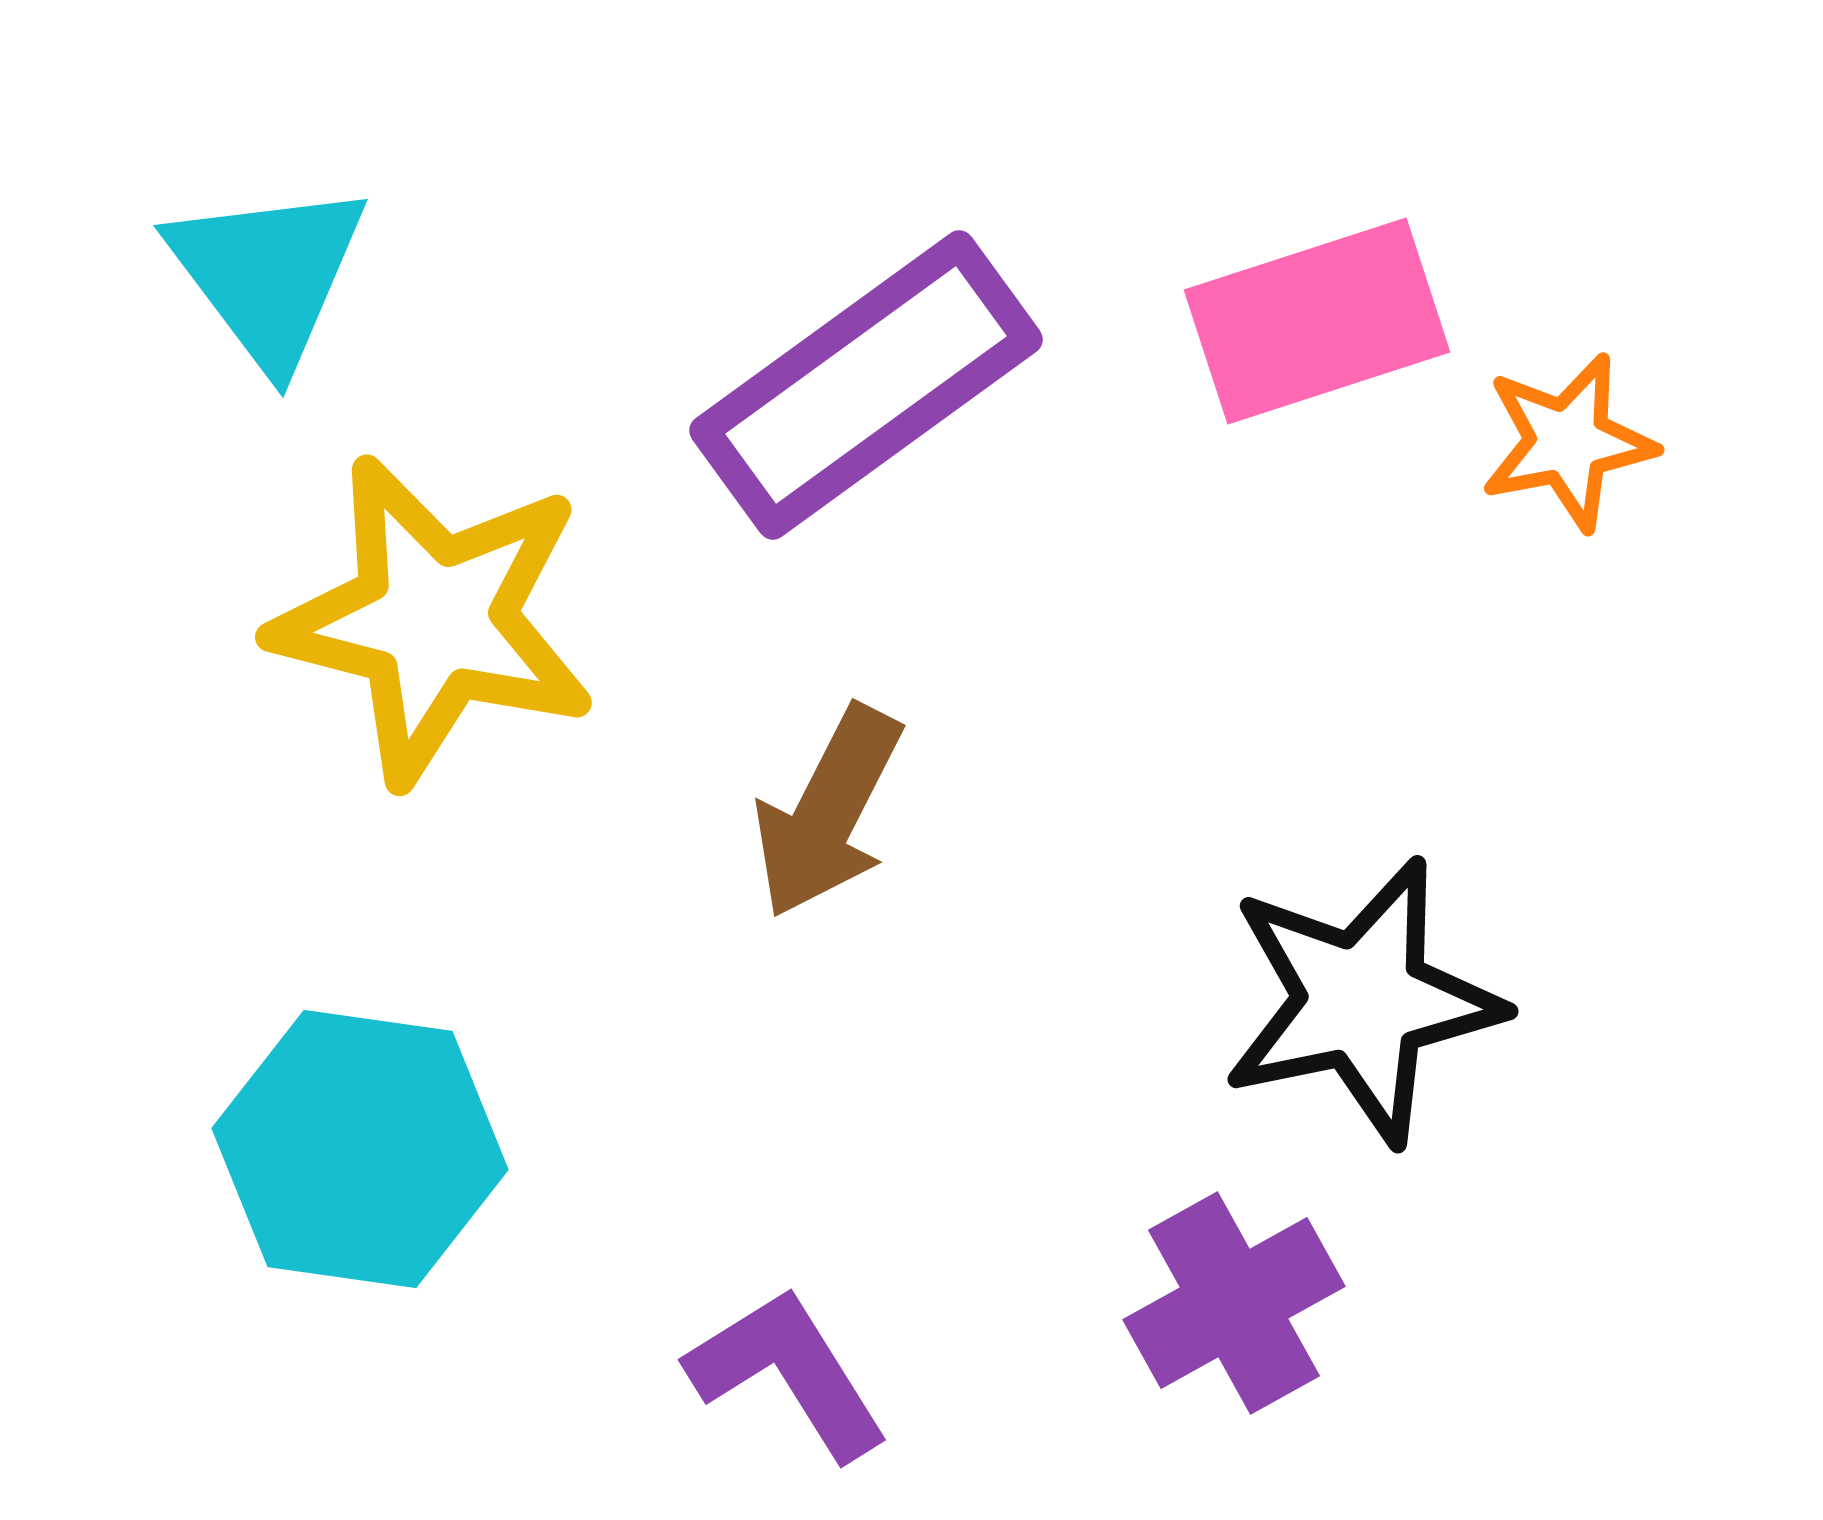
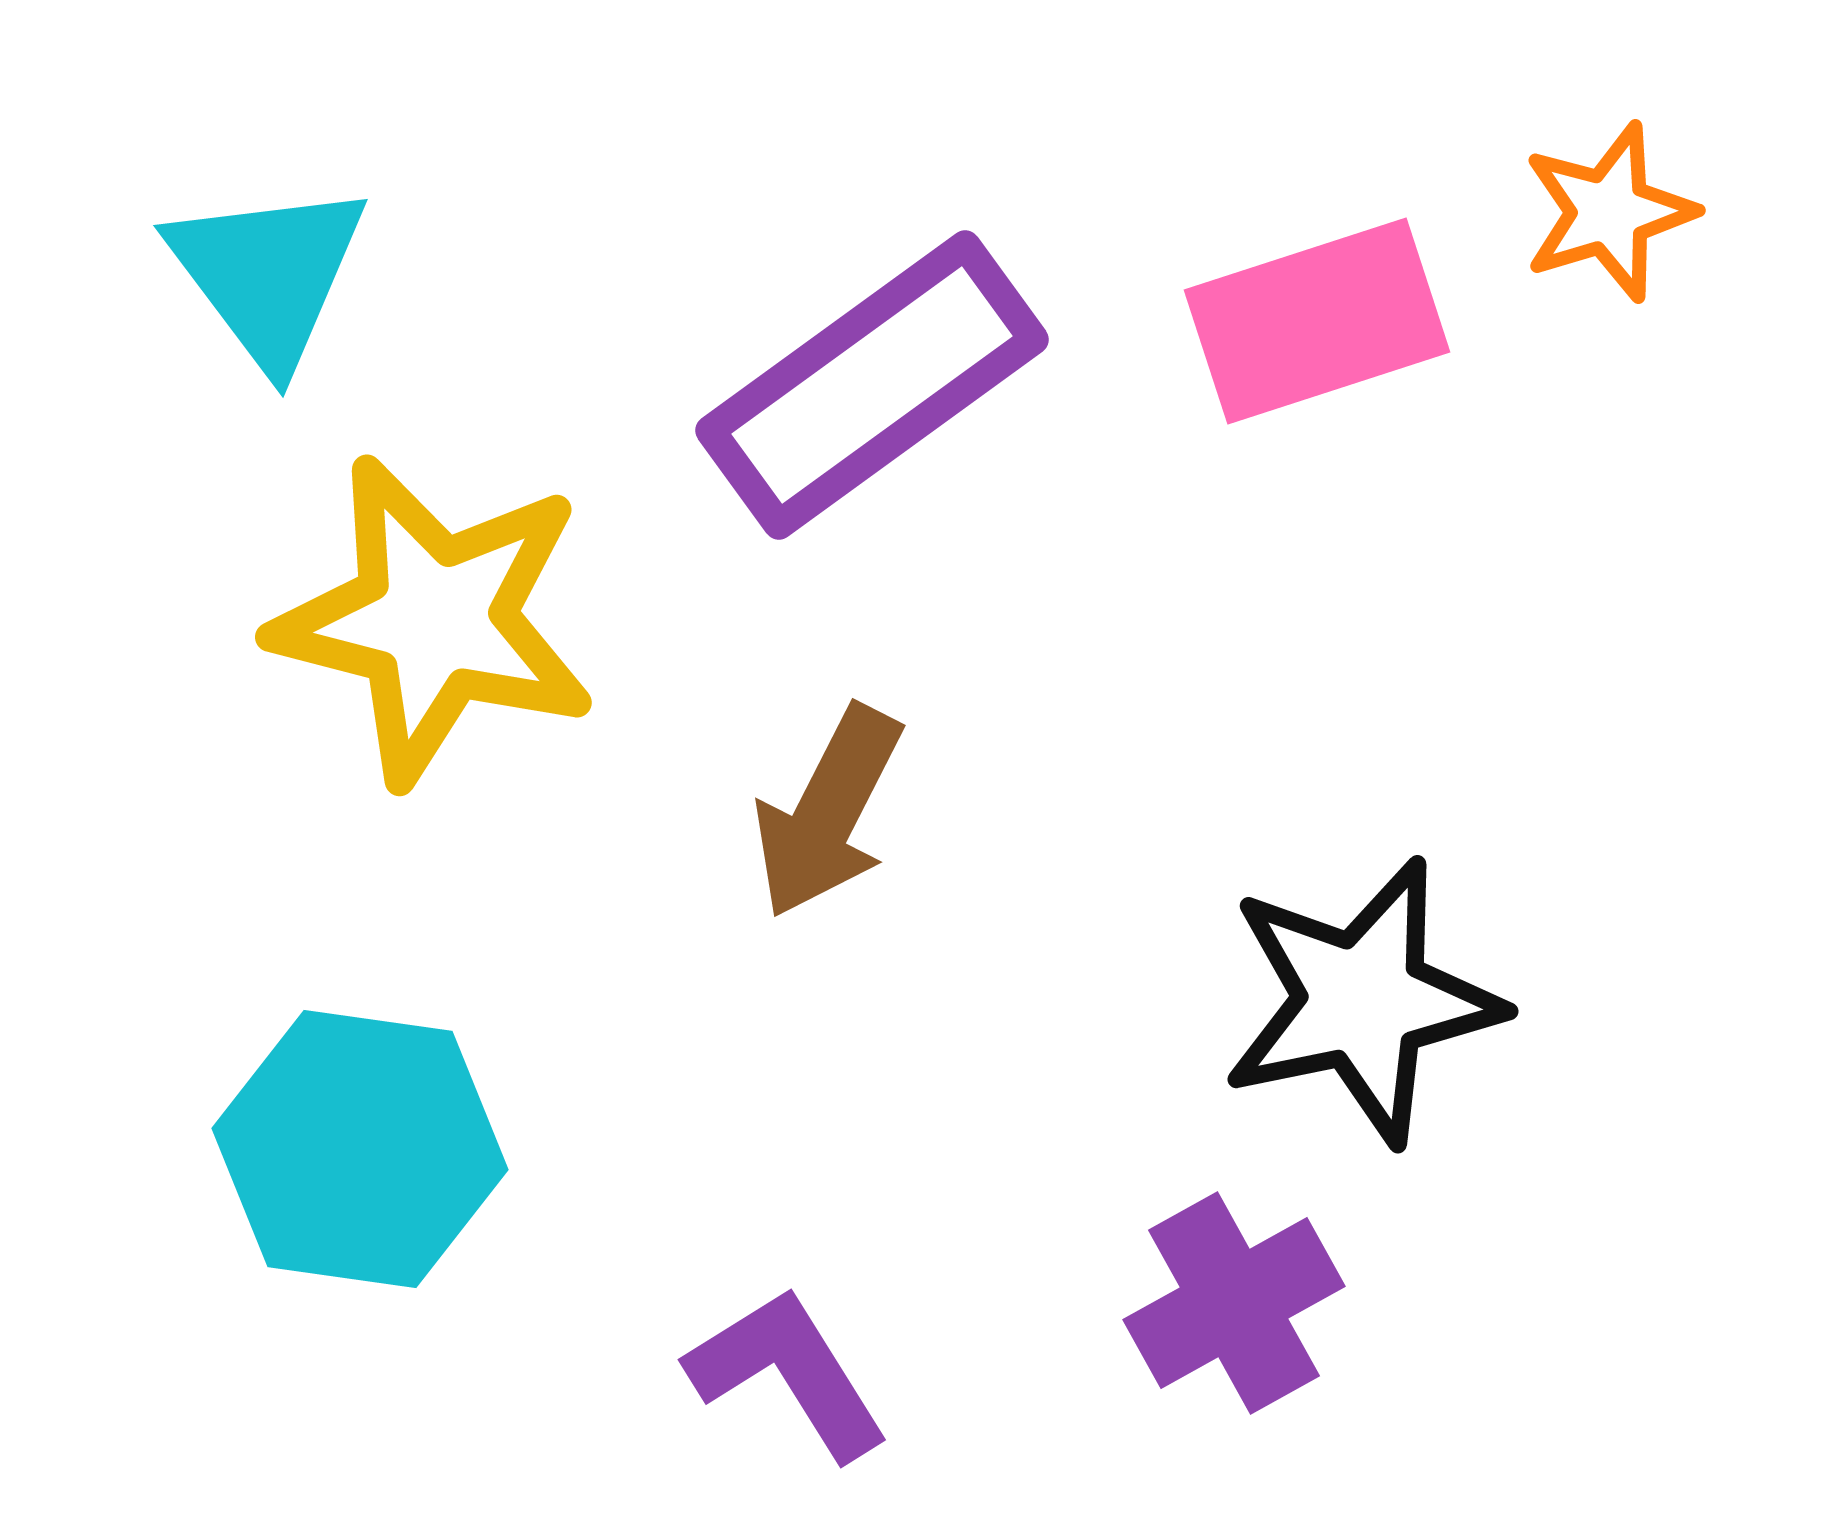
purple rectangle: moved 6 px right
orange star: moved 41 px right, 230 px up; rotated 6 degrees counterclockwise
